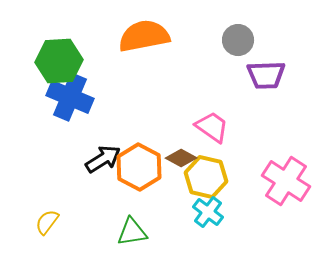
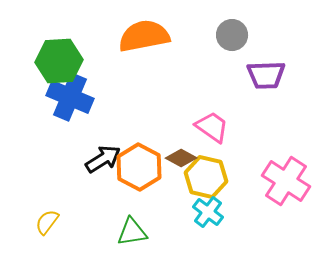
gray circle: moved 6 px left, 5 px up
